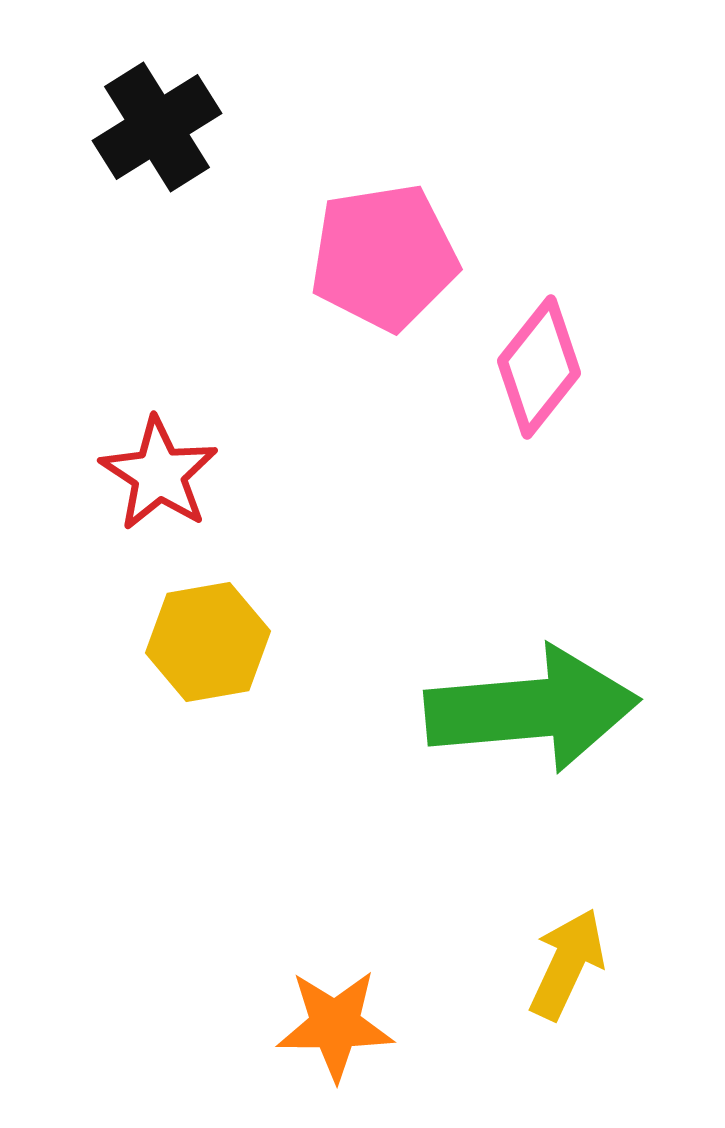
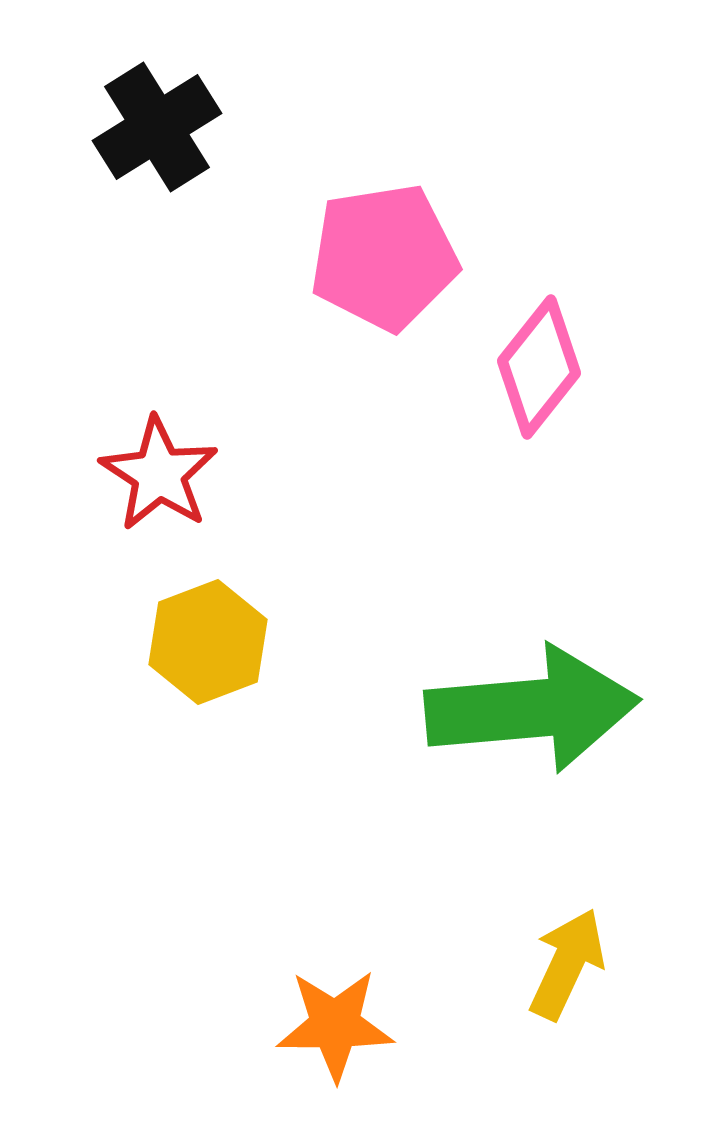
yellow hexagon: rotated 11 degrees counterclockwise
